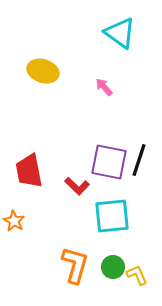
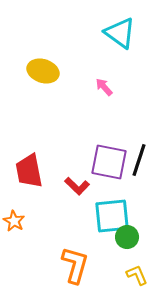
green circle: moved 14 px right, 30 px up
